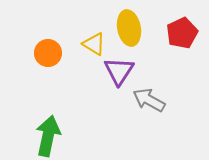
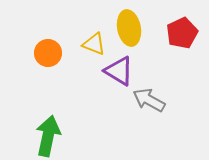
yellow triangle: rotated 10 degrees counterclockwise
purple triangle: rotated 32 degrees counterclockwise
